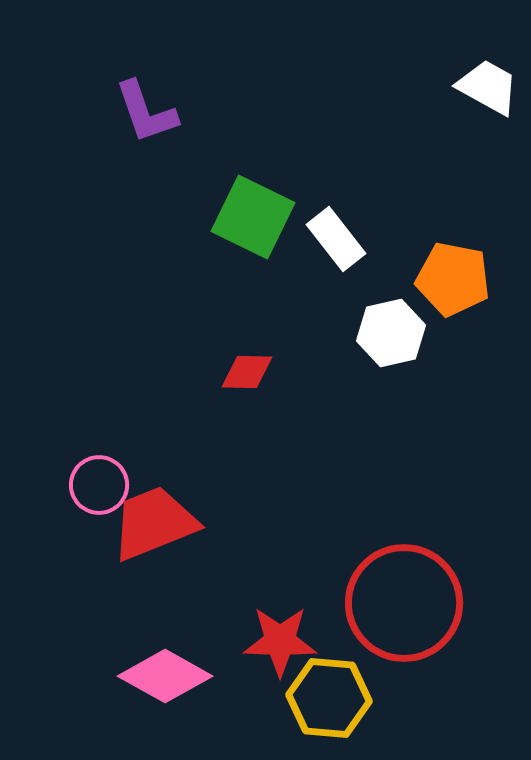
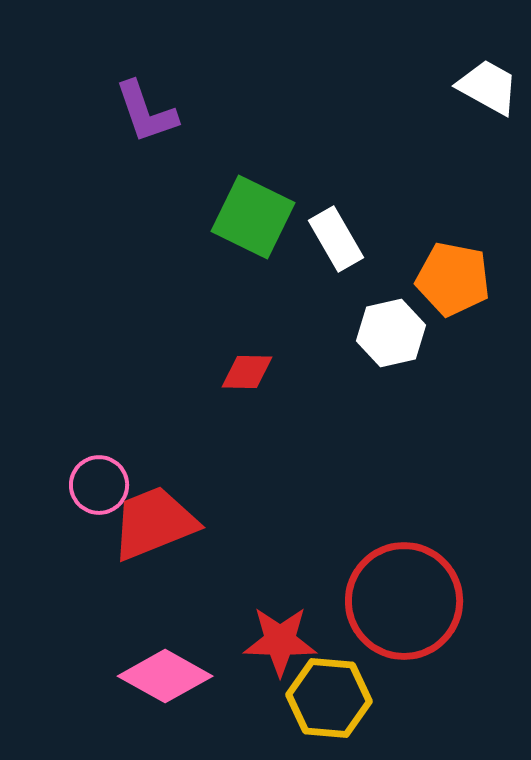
white rectangle: rotated 8 degrees clockwise
red circle: moved 2 px up
